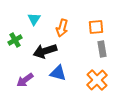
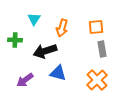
green cross: rotated 32 degrees clockwise
